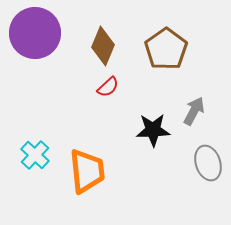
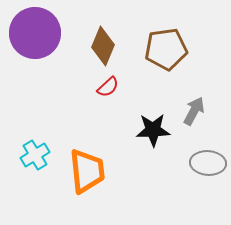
brown pentagon: rotated 27 degrees clockwise
cyan cross: rotated 16 degrees clockwise
gray ellipse: rotated 68 degrees counterclockwise
